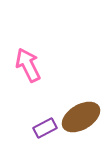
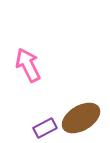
brown ellipse: moved 1 px down
